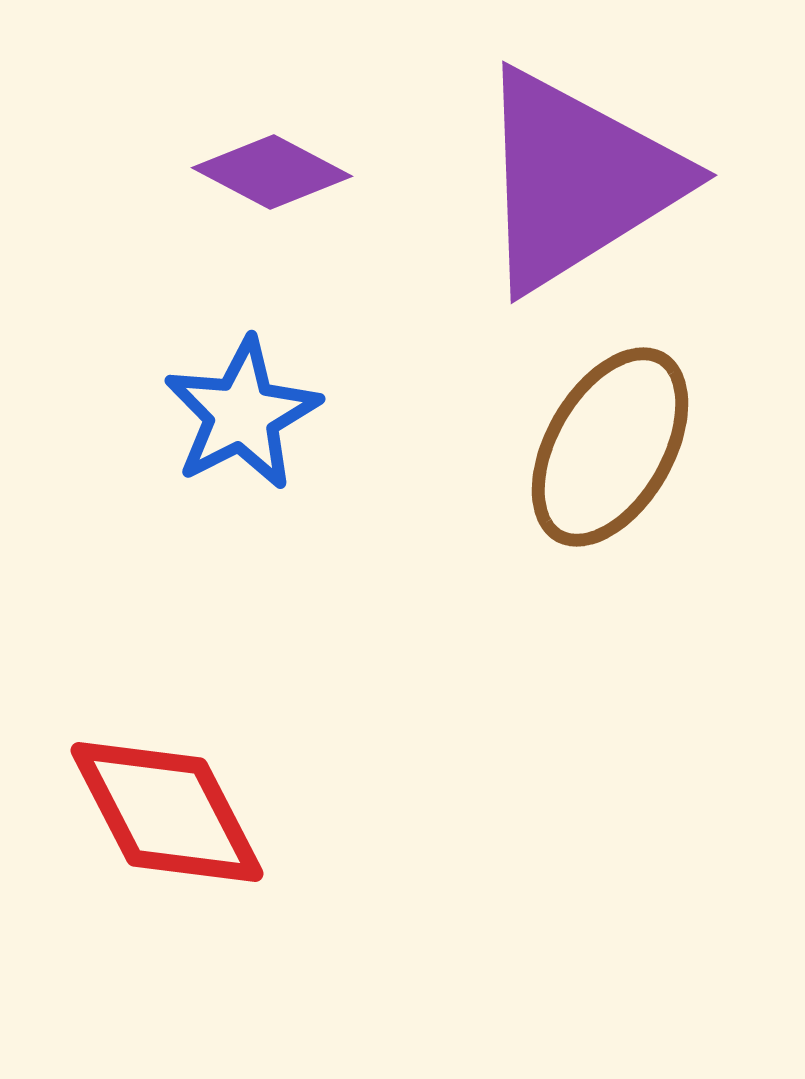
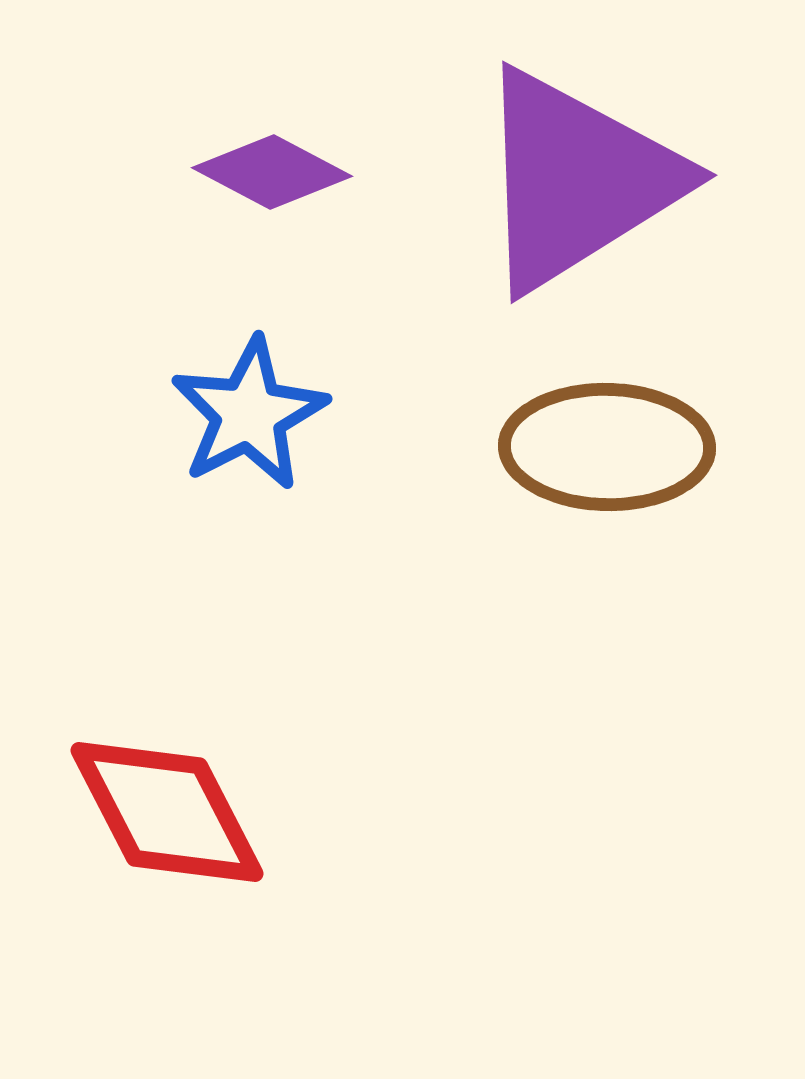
blue star: moved 7 px right
brown ellipse: moved 3 px left; rotated 61 degrees clockwise
